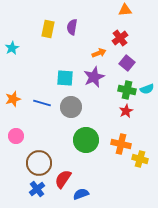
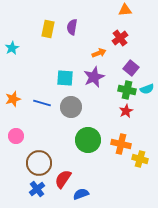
purple square: moved 4 px right, 5 px down
green circle: moved 2 px right
